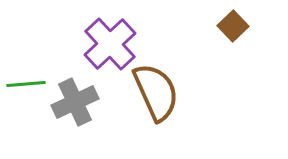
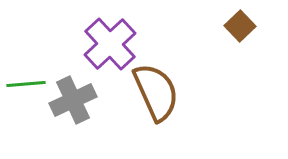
brown square: moved 7 px right
gray cross: moved 2 px left, 2 px up
